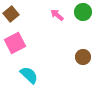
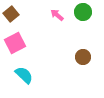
cyan semicircle: moved 5 px left
